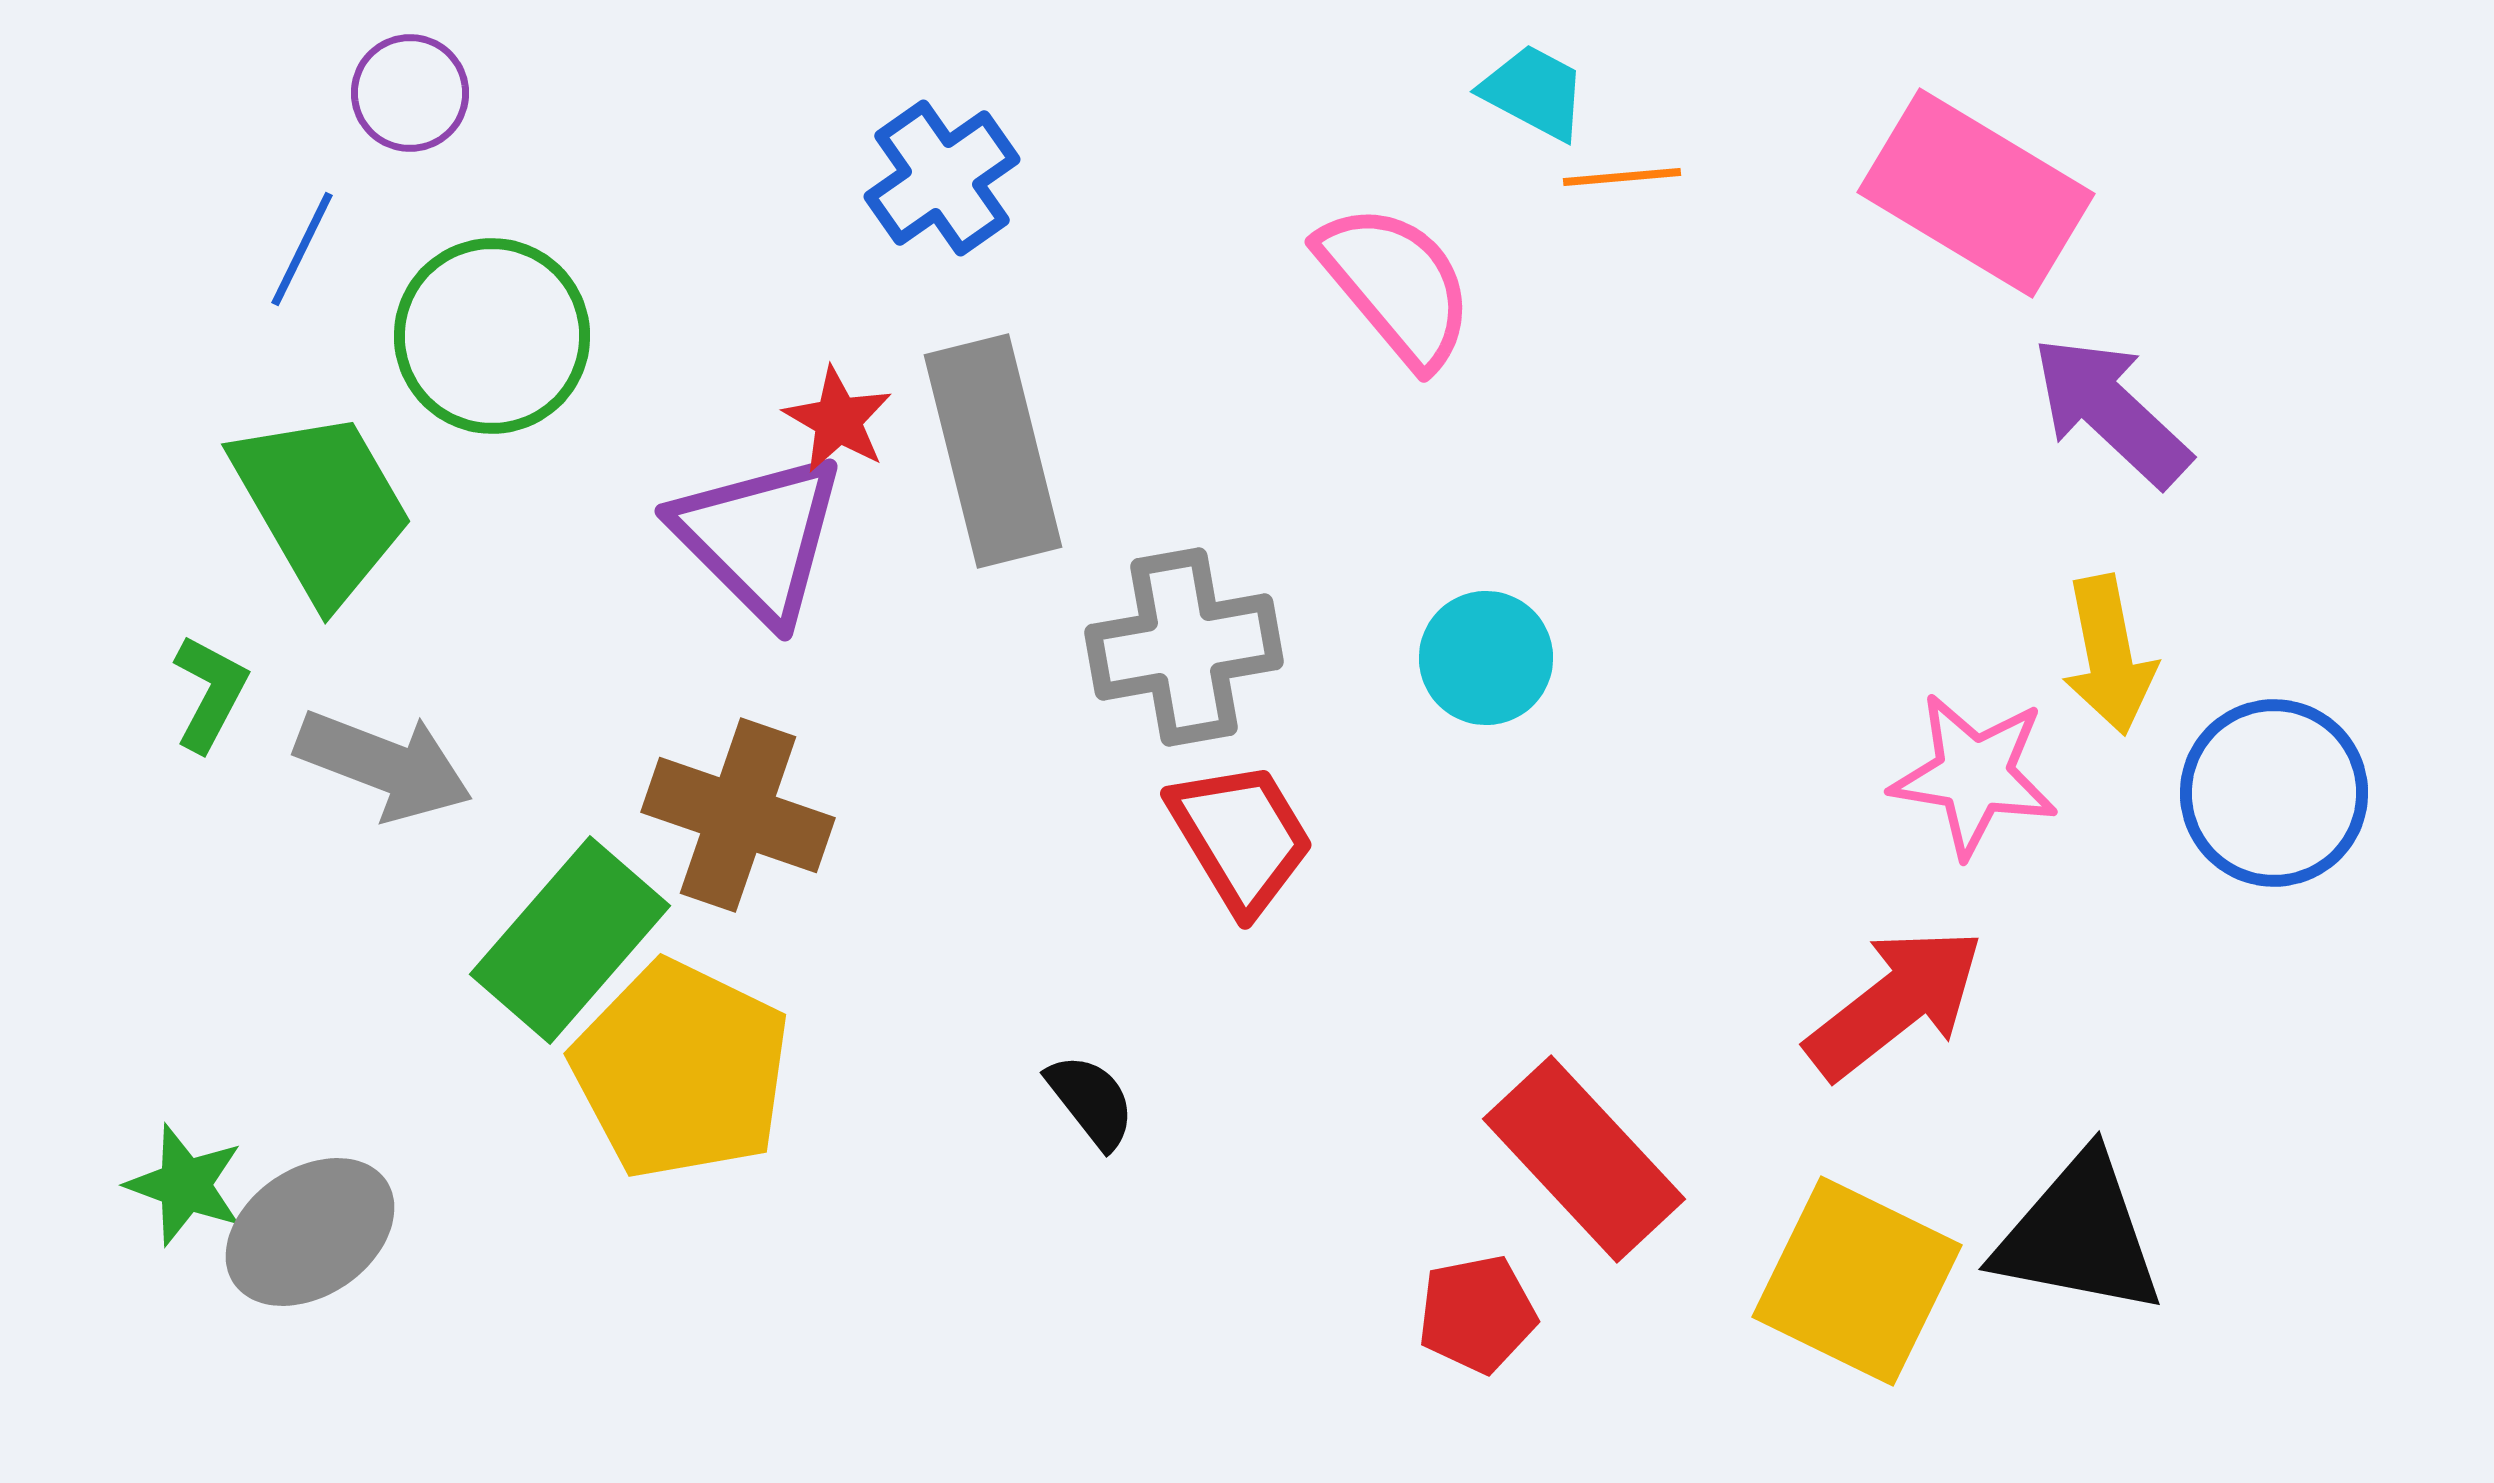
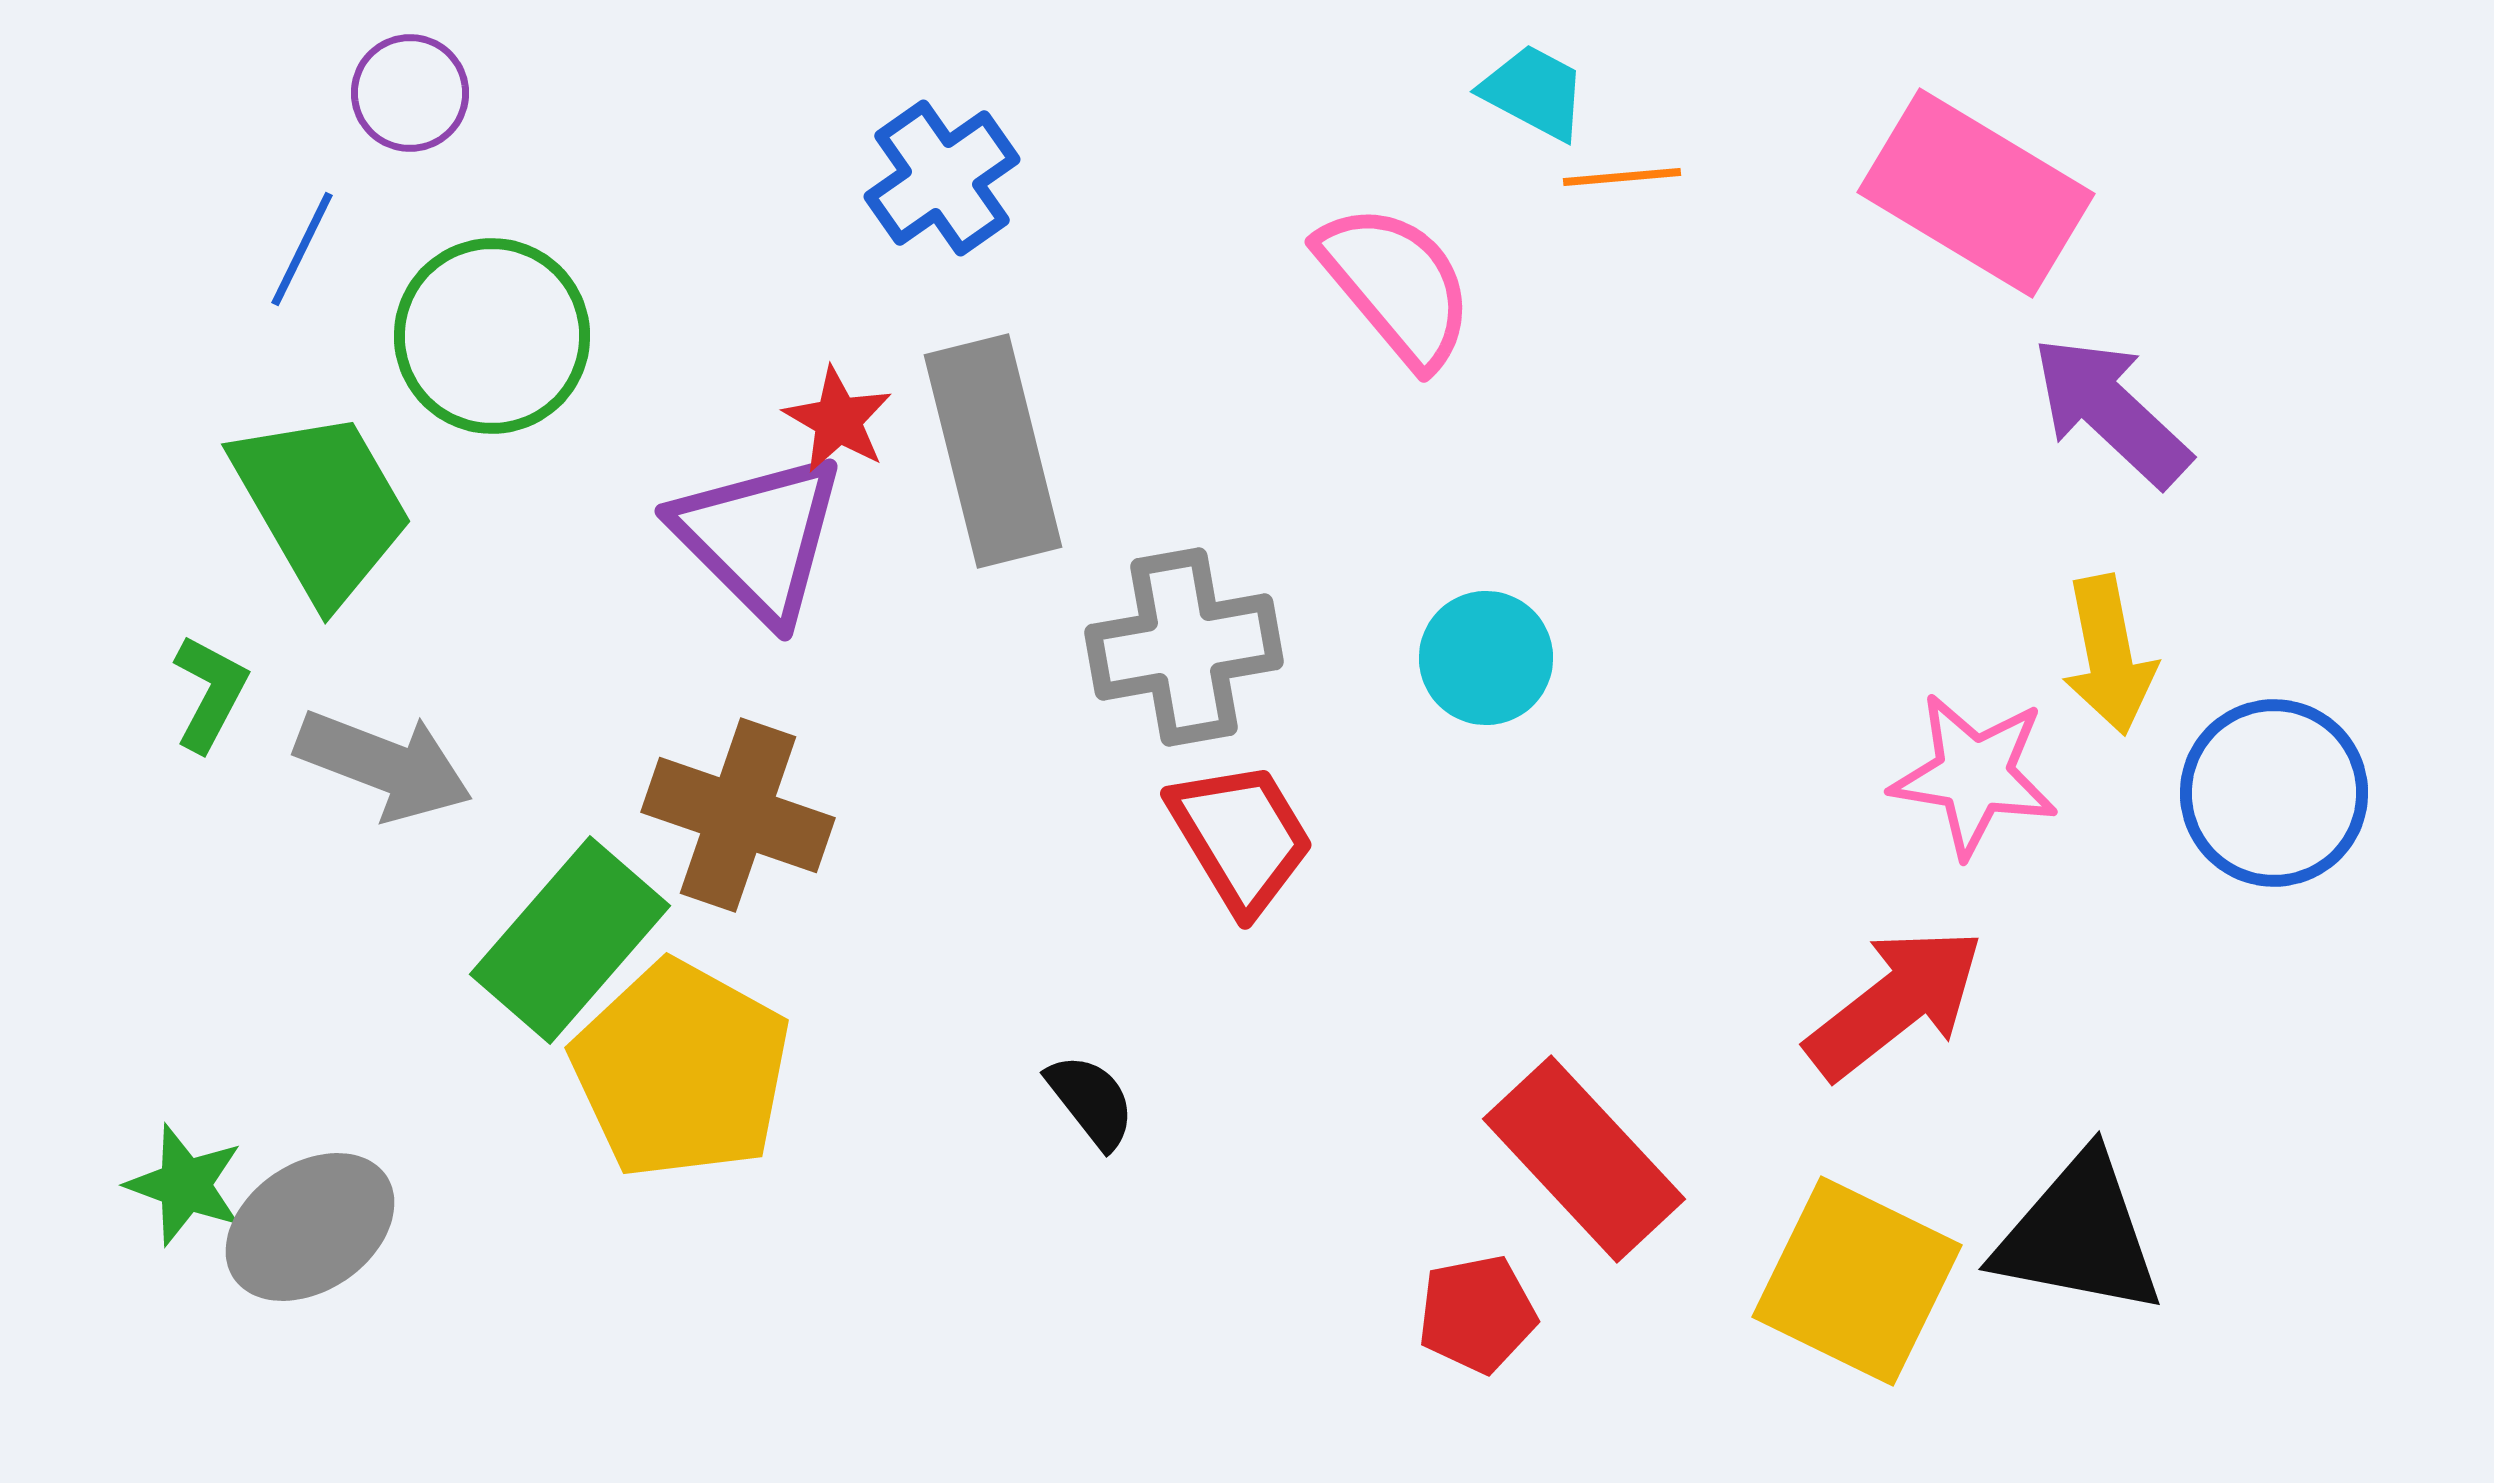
yellow pentagon: rotated 3 degrees clockwise
gray ellipse: moved 5 px up
